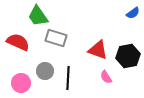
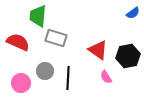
green trapezoid: rotated 40 degrees clockwise
red triangle: rotated 15 degrees clockwise
